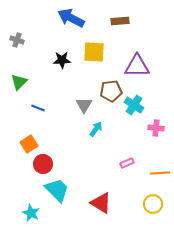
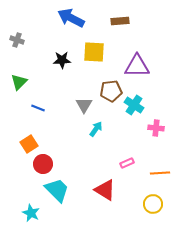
red triangle: moved 4 px right, 13 px up
